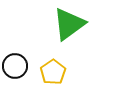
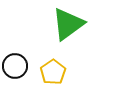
green triangle: moved 1 px left
